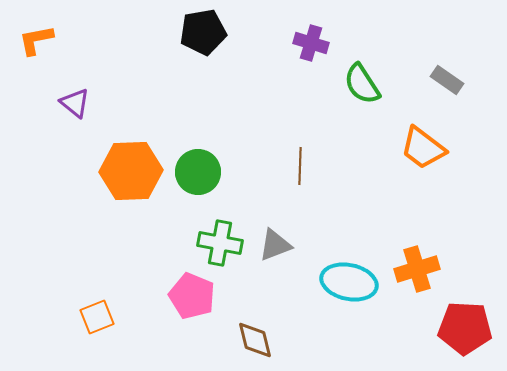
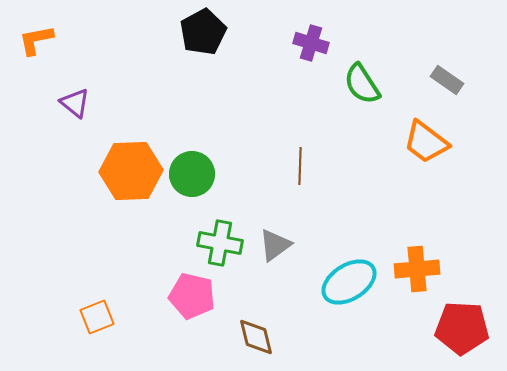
black pentagon: rotated 18 degrees counterclockwise
orange trapezoid: moved 3 px right, 6 px up
green circle: moved 6 px left, 2 px down
gray triangle: rotated 15 degrees counterclockwise
orange cross: rotated 12 degrees clockwise
cyan ellipse: rotated 44 degrees counterclockwise
pink pentagon: rotated 9 degrees counterclockwise
red pentagon: moved 3 px left
brown diamond: moved 1 px right, 3 px up
